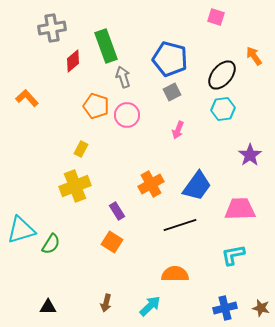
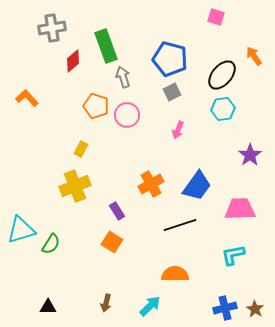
brown star: moved 6 px left, 1 px down; rotated 18 degrees clockwise
